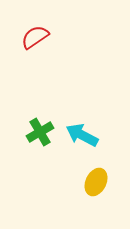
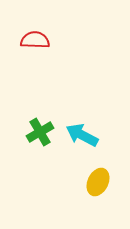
red semicircle: moved 3 px down; rotated 36 degrees clockwise
yellow ellipse: moved 2 px right
